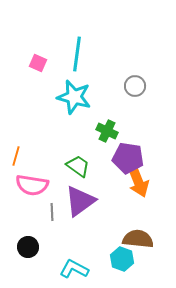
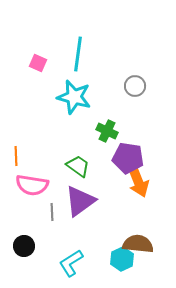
cyan line: moved 1 px right
orange line: rotated 18 degrees counterclockwise
brown semicircle: moved 5 px down
black circle: moved 4 px left, 1 px up
cyan hexagon: rotated 15 degrees clockwise
cyan L-shape: moved 3 px left, 6 px up; rotated 60 degrees counterclockwise
